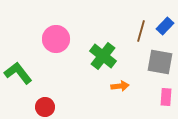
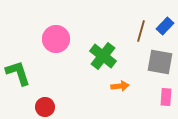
green L-shape: rotated 20 degrees clockwise
